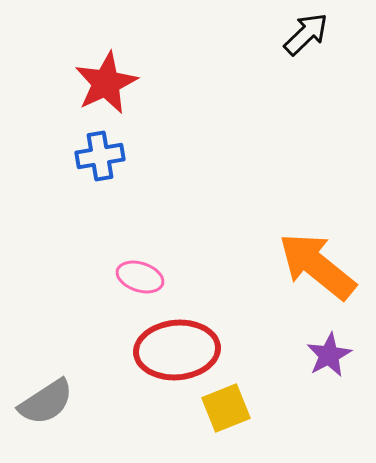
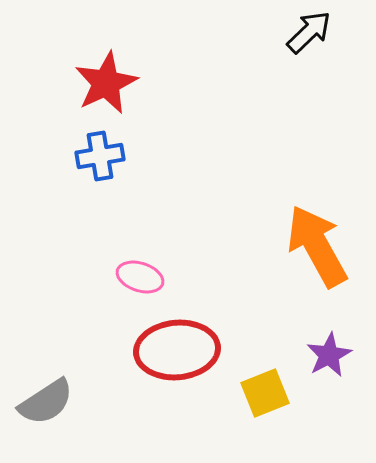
black arrow: moved 3 px right, 2 px up
orange arrow: moved 20 px up; rotated 22 degrees clockwise
yellow square: moved 39 px right, 15 px up
